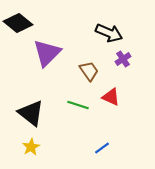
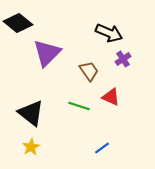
green line: moved 1 px right, 1 px down
